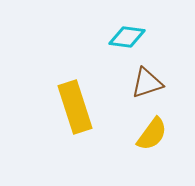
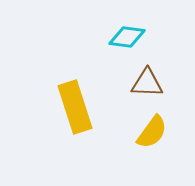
brown triangle: rotated 20 degrees clockwise
yellow semicircle: moved 2 px up
